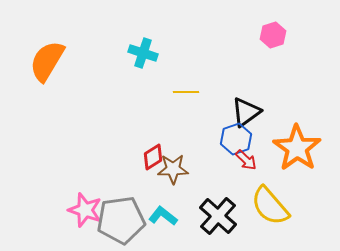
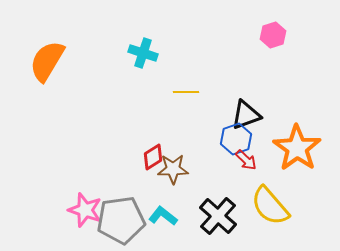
black triangle: moved 3 px down; rotated 16 degrees clockwise
